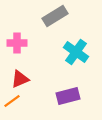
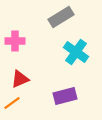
gray rectangle: moved 6 px right, 1 px down
pink cross: moved 2 px left, 2 px up
purple rectangle: moved 3 px left
orange line: moved 2 px down
